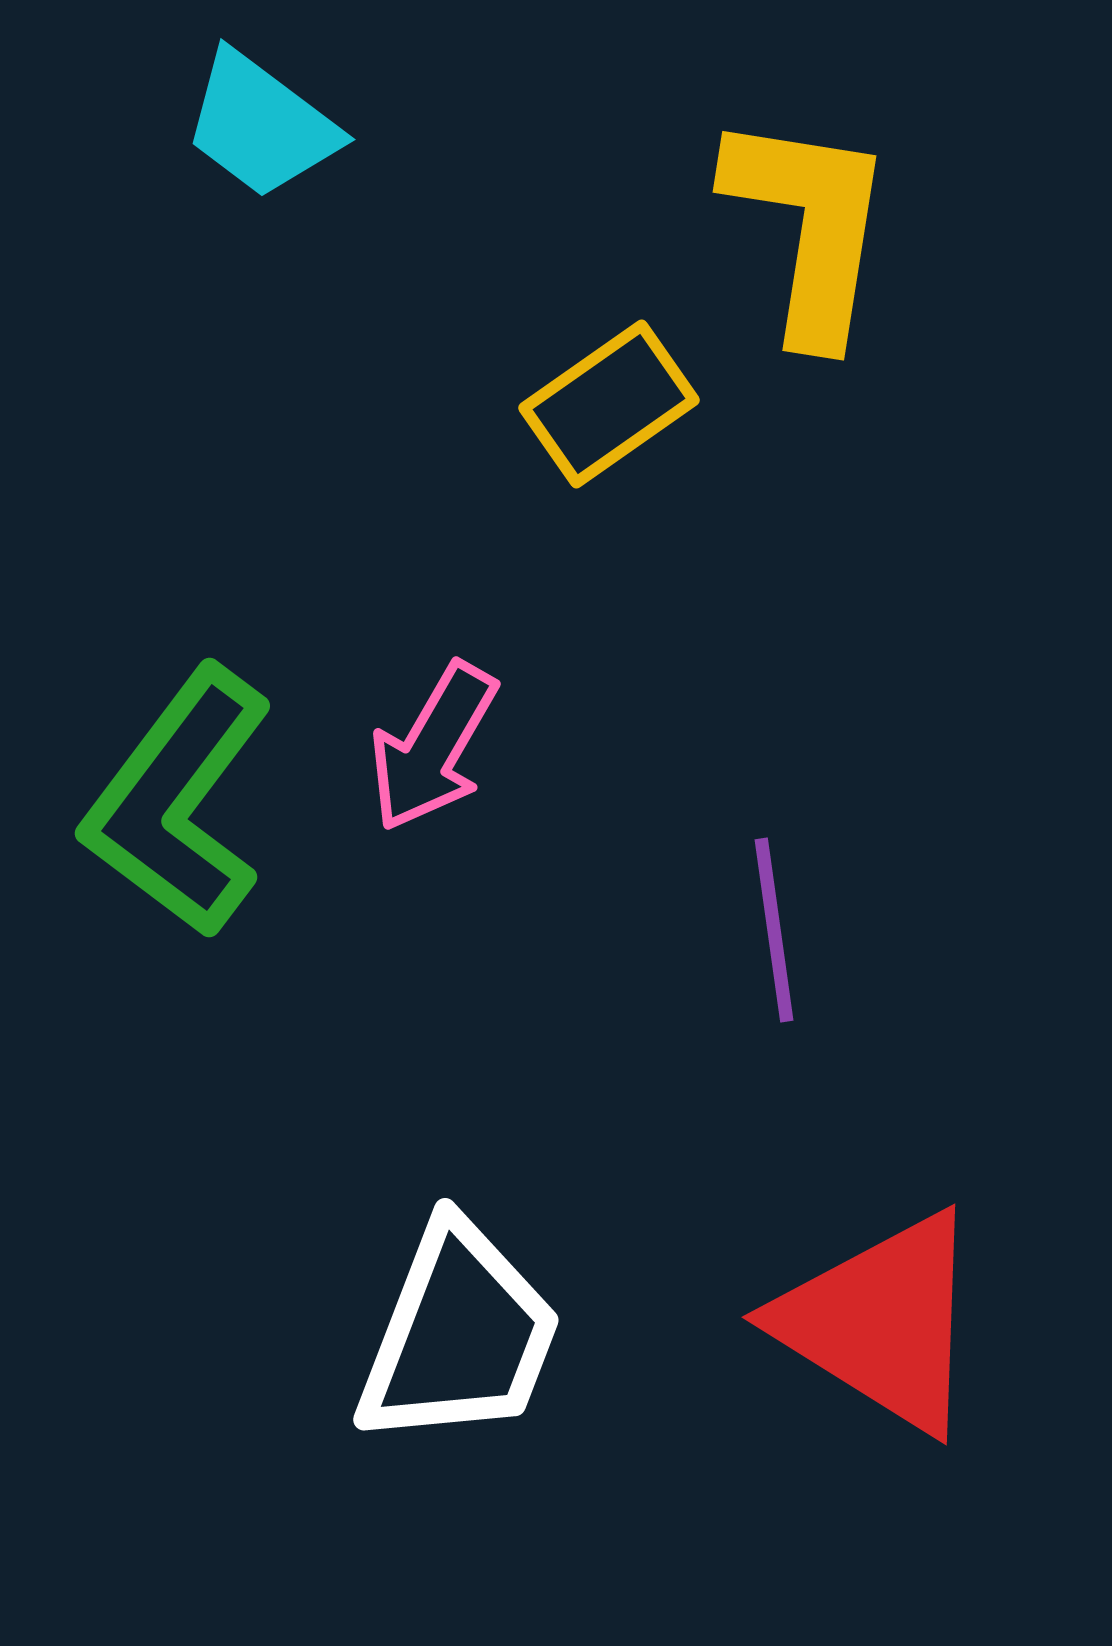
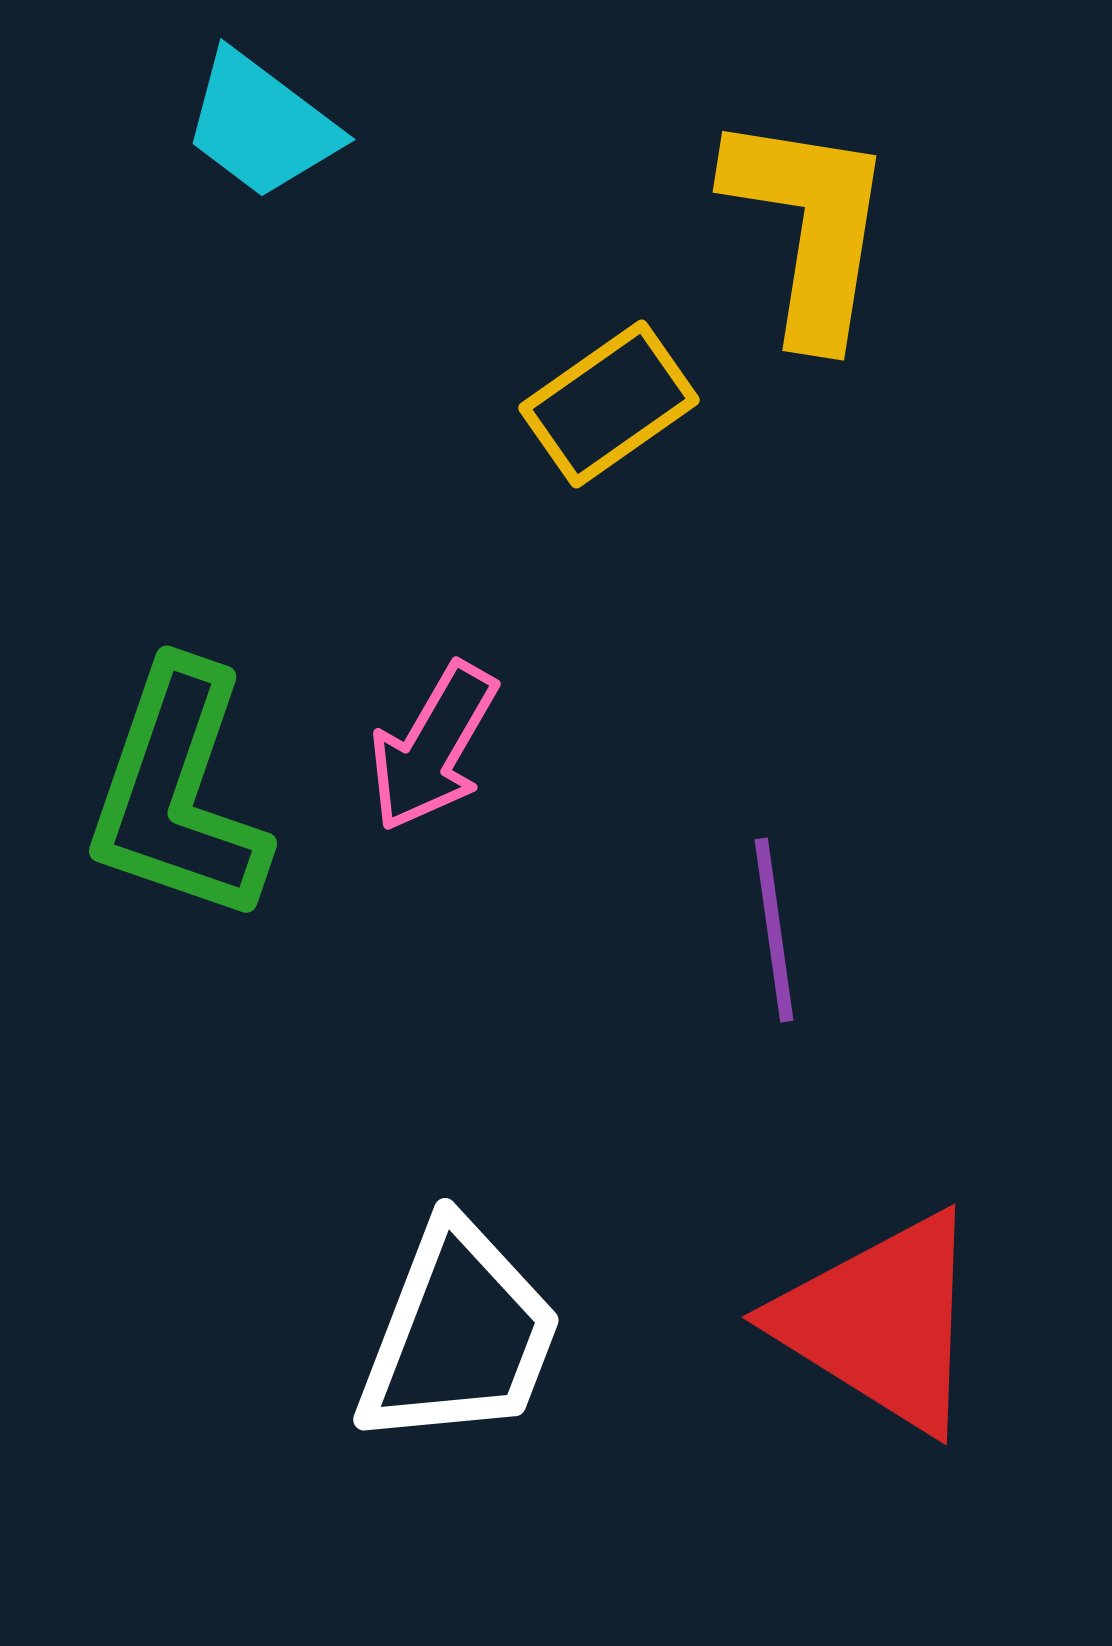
green L-shape: moved 9 px up; rotated 18 degrees counterclockwise
